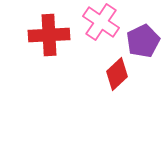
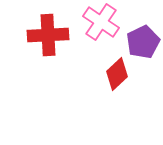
red cross: moved 1 px left
purple pentagon: moved 1 px down
